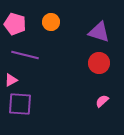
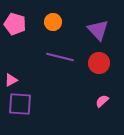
orange circle: moved 2 px right
purple triangle: moved 1 px left, 2 px up; rotated 30 degrees clockwise
purple line: moved 35 px right, 2 px down
